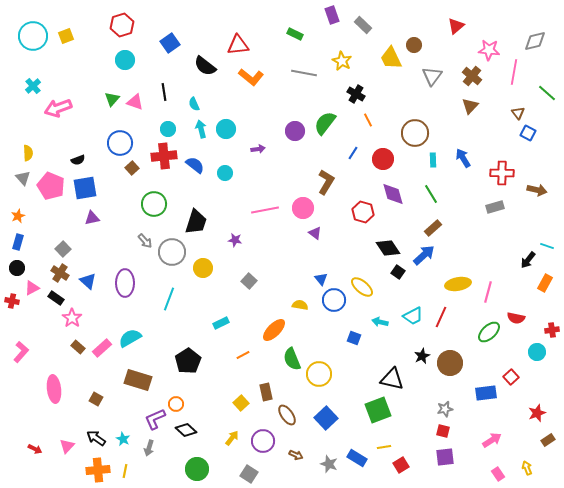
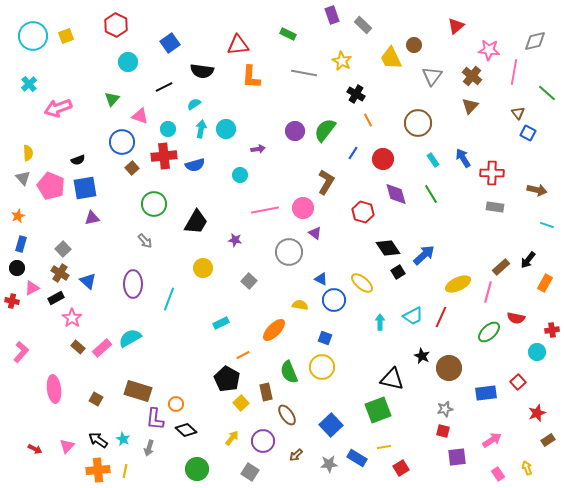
red hexagon at (122, 25): moved 6 px left; rotated 15 degrees counterclockwise
green rectangle at (295, 34): moved 7 px left
cyan circle at (125, 60): moved 3 px right, 2 px down
black semicircle at (205, 66): moved 3 px left, 5 px down; rotated 30 degrees counterclockwise
orange L-shape at (251, 77): rotated 55 degrees clockwise
cyan cross at (33, 86): moved 4 px left, 2 px up
black line at (164, 92): moved 5 px up; rotated 72 degrees clockwise
pink triangle at (135, 102): moved 5 px right, 14 px down
cyan semicircle at (194, 104): rotated 80 degrees clockwise
green semicircle at (325, 123): moved 7 px down
cyan arrow at (201, 129): rotated 24 degrees clockwise
brown circle at (415, 133): moved 3 px right, 10 px up
blue circle at (120, 143): moved 2 px right, 1 px up
cyan rectangle at (433, 160): rotated 32 degrees counterclockwise
blue semicircle at (195, 165): rotated 126 degrees clockwise
cyan circle at (225, 173): moved 15 px right, 2 px down
red cross at (502, 173): moved 10 px left
purple diamond at (393, 194): moved 3 px right
gray rectangle at (495, 207): rotated 24 degrees clockwise
black trapezoid at (196, 222): rotated 12 degrees clockwise
brown rectangle at (433, 228): moved 68 px right, 39 px down
blue rectangle at (18, 242): moved 3 px right, 2 px down
cyan line at (547, 246): moved 21 px up
gray circle at (172, 252): moved 117 px right
black square at (398, 272): rotated 24 degrees clockwise
blue triangle at (321, 279): rotated 24 degrees counterclockwise
purple ellipse at (125, 283): moved 8 px right, 1 px down
yellow ellipse at (458, 284): rotated 15 degrees counterclockwise
yellow ellipse at (362, 287): moved 4 px up
black rectangle at (56, 298): rotated 63 degrees counterclockwise
cyan arrow at (380, 322): rotated 77 degrees clockwise
blue square at (354, 338): moved 29 px left
black star at (422, 356): rotated 21 degrees counterclockwise
green semicircle at (292, 359): moved 3 px left, 13 px down
black pentagon at (188, 361): moved 39 px right, 18 px down; rotated 10 degrees counterclockwise
brown circle at (450, 363): moved 1 px left, 5 px down
yellow circle at (319, 374): moved 3 px right, 7 px up
red square at (511, 377): moved 7 px right, 5 px down
brown rectangle at (138, 380): moved 11 px down
blue square at (326, 418): moved 5 px right, 7 px down
purple L-shape at (155, 419): rotated 60 degrees counterclockwise
black arrow at (96, 438): moved 2 px right, 2 px down
brown arrow at (296, 455): rotated 112 degrees clockwise
purple square at (445, 457): moved 12 px right
gray star at (329, 464): rotated 24 degrees counterclockwise
red square at (401, 465): moved 3 px down
gray square at (249, 474): moved 1 px right, 2 px up
